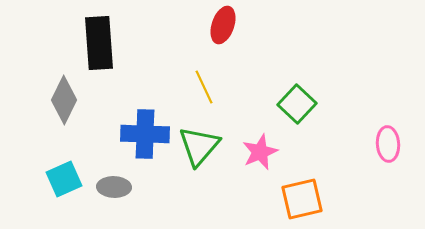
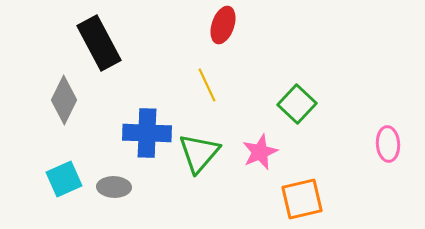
black rectangle: rotated 24 degrees counterclockwise
yellow line: moved 3 px right, 2 px up
blue cross: moved 2 px right, 1 px up
green triangle: moved 7 px down
